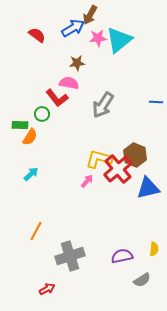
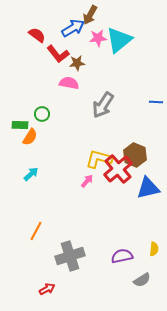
red L-shape: moved 1 px right, 44 px up
